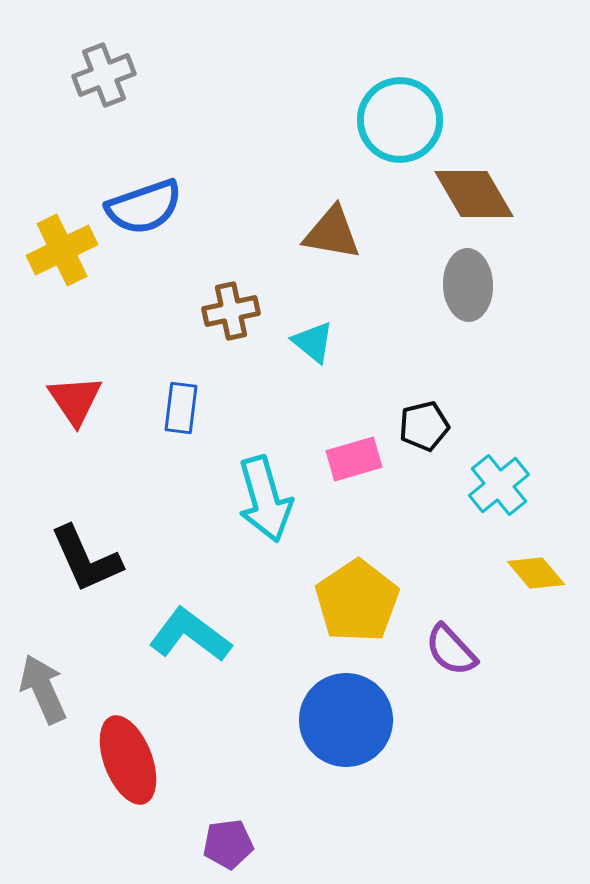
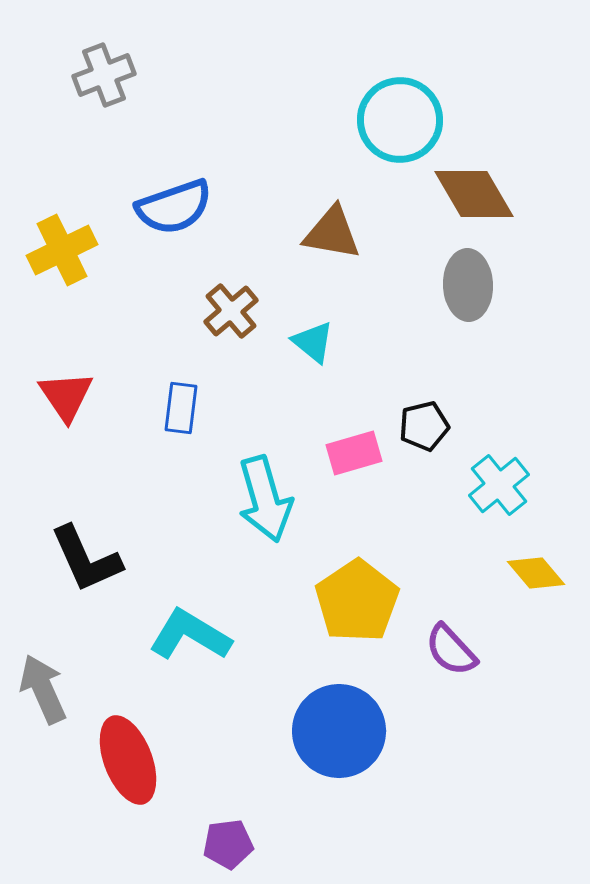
blue semicircle: moved 30 px right
brown cross: rotated 28 degrees counterclockwise
red triangle: moved 9 px left, 4 px up
pink rectangle: moved 6 px up
cyan L-shape: rotated 6 degrees counterclockwise
blue circle: moved 7 px left, 11 px down
